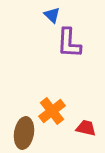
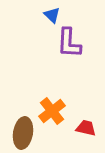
brown ellipse: moved 1 px left
